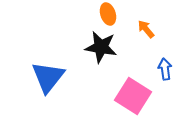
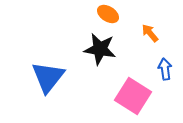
orange ellipse: rotated 40 degrees counterclockwise
orange arrow: moved 4 px right, 4 px down
black star: moved 1 px left, 2 px down
